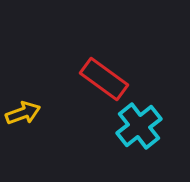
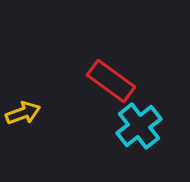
red rectangle: moved 7 px right, 2 px down
